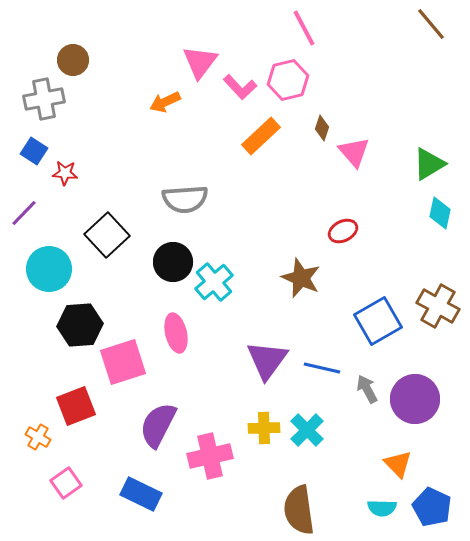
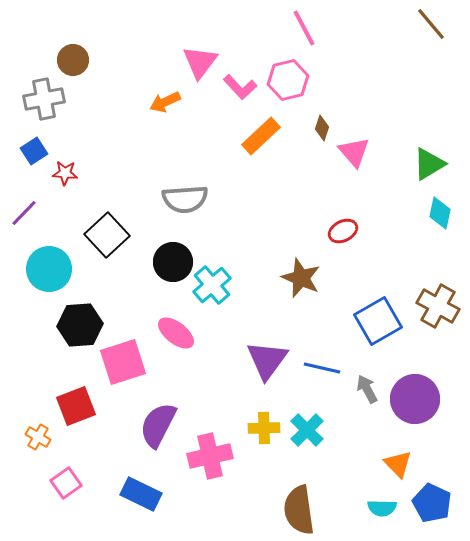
blue square at (34, 151): rotated 24 degrees clockwise
cyan cross at (214, 282): moved 2 px left, 3 px down
pink ellipse at (176, 333): rotated 39 degrees counterclockwise
blue pentagon at (432, 507): moved 4 px up
